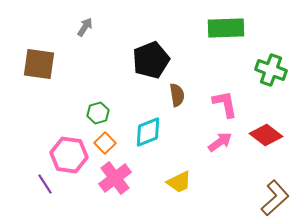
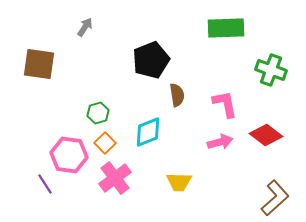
pink arrow: rotated 20 degrees clockwise
yellow trapezoid: rotated 28 degrees clockwise
